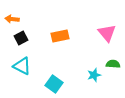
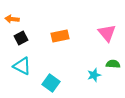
cyan square: moved 3 px left, 1 px up
